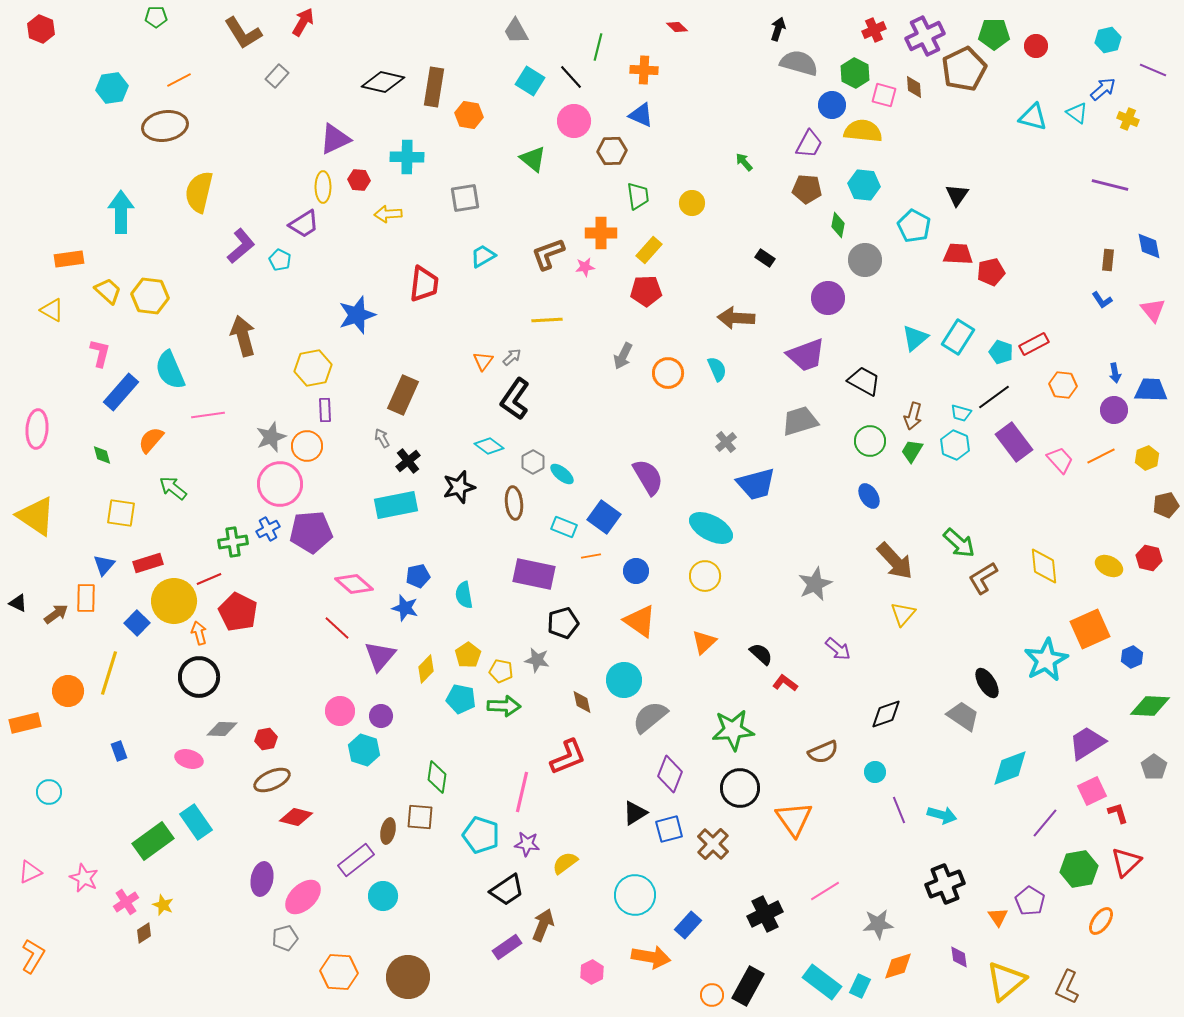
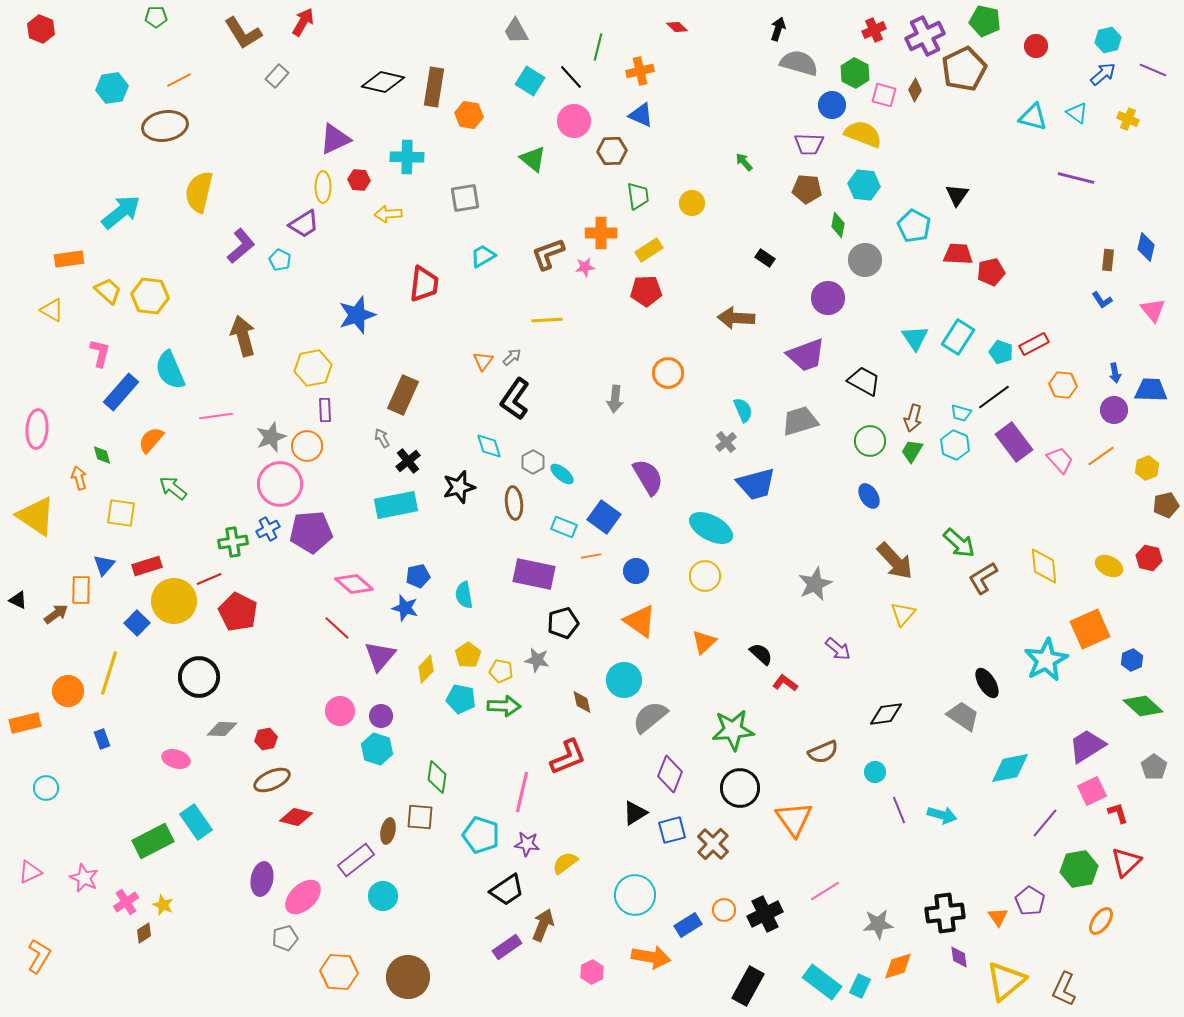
green pentagon at (994, 34): moved 9 px left, 13 px up; rotated 12 degrees clockwise
orange cross at (644, 70): moved 4 px left, 1 px down; rotated 16 degrees counterclockwise
brown diamond at (914, 87): moved 1 px right, 3 px down; rotated 35 degrees clockwise
blue arrow at (1103, 89): moved 15 px up
yellow semicircle at (863, 131): moved 3 px down; rotated 15 degrees clockwise
purple trapezoid at (809, 144): rotated 64 degrees clockwise
purple line at (1110, 185): moved 34 px left, 7 px up
cyan arrow at (121, 212): rotated 51 degrees clockwise
blue diamond at (1149, 246): moved 3 px left, 1 px down; rotated 24 degrees clockwise
yellow rectangle at (649, 250): rotated 16 degrees clockwise
cyan triangle at (915, 338): rotated 24 degrees counterclockwise
gray arrow at (623, 356): moved 8 px left, 43 px down; rotated 20 degrees counterclockwise
cyan semicircle at (717, 369): moved 26 px right, 41 px down
pink line at (208, 415): moved 8 px right, 1 px down
brown arrow at (913, 416): moved 2 px down
cyan diamond at (489, 446): rotated 36 degrees clockwise
orange line at (1101, 456): rotated 8 degrees counterclockwise
yellow hexagon at (1147, 458): moved 10 px down
red rectangle at (148, 563): moved 1 px left, 3 px down
orange rectangle at (86, 598): moved 5 px left, 8 px up
black triangle at (18, 603): moved 3 px up
orange arrow at (199, 633): moved 120 px left, 155 px up
blue hexagon at (1132, 657): moved 3 px down
green diamond at (1150, 706): moved 7 px left; rotated 39 degrees clockwise
black diamond at (886, 714): rotated 12 degrees clockwise
purple trapezoid at (1087, 743): moved 3 px down
cyan hexagon at (364, 750): moved 13 px right, 1 px up
blue rectangle at (119, 751): moved 17 px left, 12 px up
pink ellipse at (189, 759): moved 13 px left
cyan diamond at (1010, 768): rotated 9 degrees clockwise
cyan circle at (49, 792): moved 3 px left, 4 px up
blue square at (669, 829): moved 3 px right, 1 px down
green rectangle at (153, 841): rotated 9 degrees clockwise
black cross at (945, 884): moved 29 px down; rotated 15 degrees clockwise
blue rectangle at (688, 925): rotated 16 degrees clockwise
orange L-shape at (33, 956): moved 6 px right
brown L-shape at (1067, 987): moved 3 px left, 2 px down
orange circle at (712, 995): moved 12 px right, 85 px up
